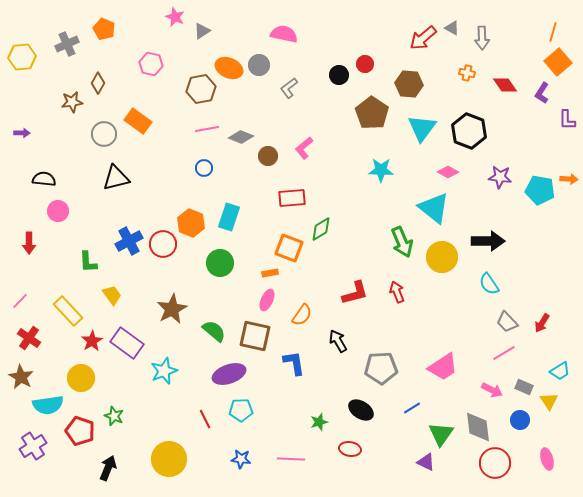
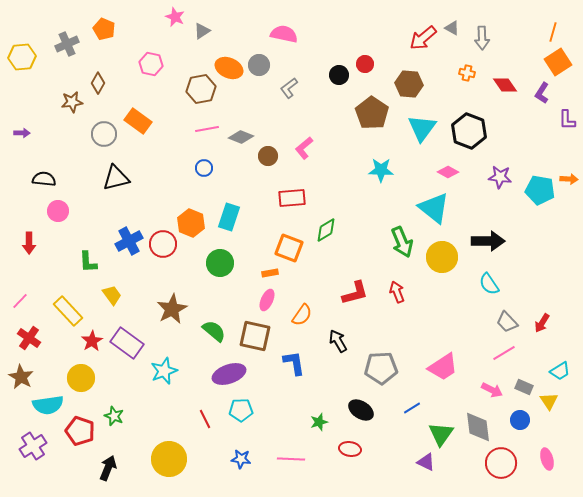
orange square at (558, 62): rotated 8 degrees clockwise
green diamond at (321, 229): moved 5 px right, 1 px down
red circle at (495, 463): moved 6 px right
